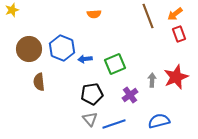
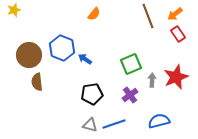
yellow star: moved 2 px right
orange semicircle: rotated 48 degrees counterclockwise
red rectangle: moved 1 px left; rotated 14 degrees counterclockwise
brown circle: moved 6 px down
blue arrow: rotated 40 degrees clockwise
green square: moved 16 px right
brown semicircle: moved 2 px left
gray triangle: moved 6 px down; rotated 35 degrees counterclockwise
